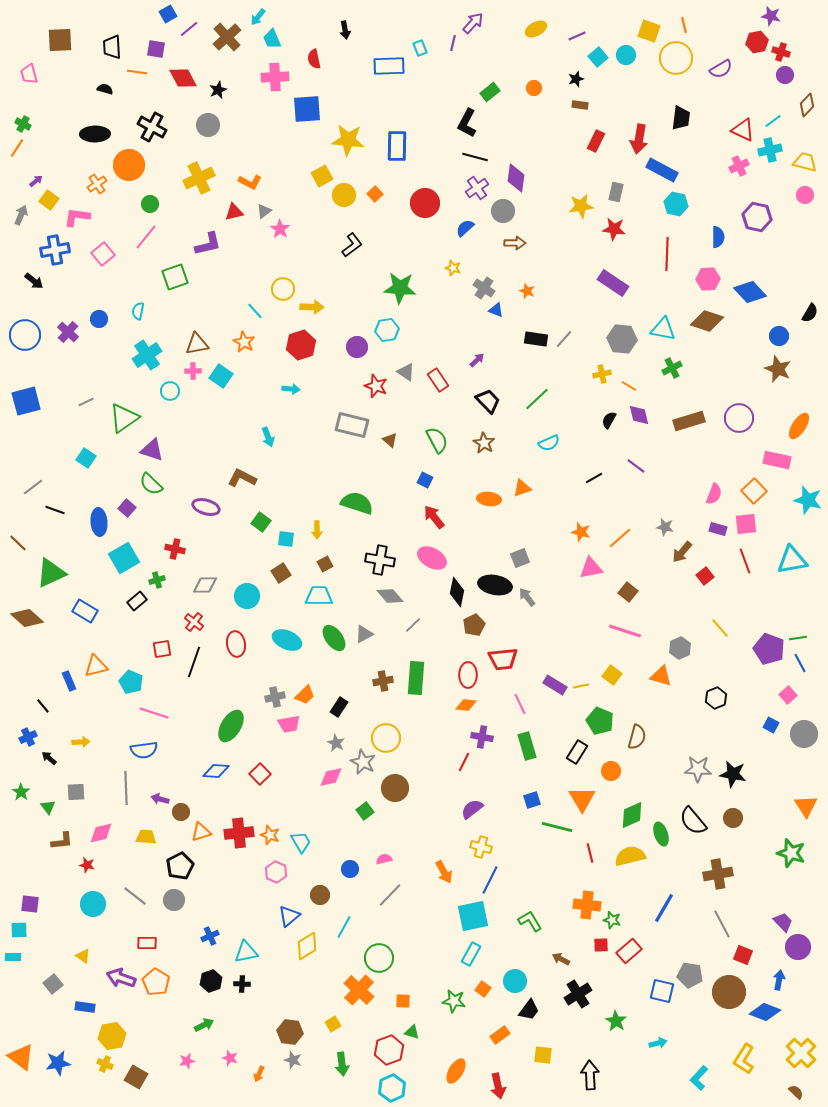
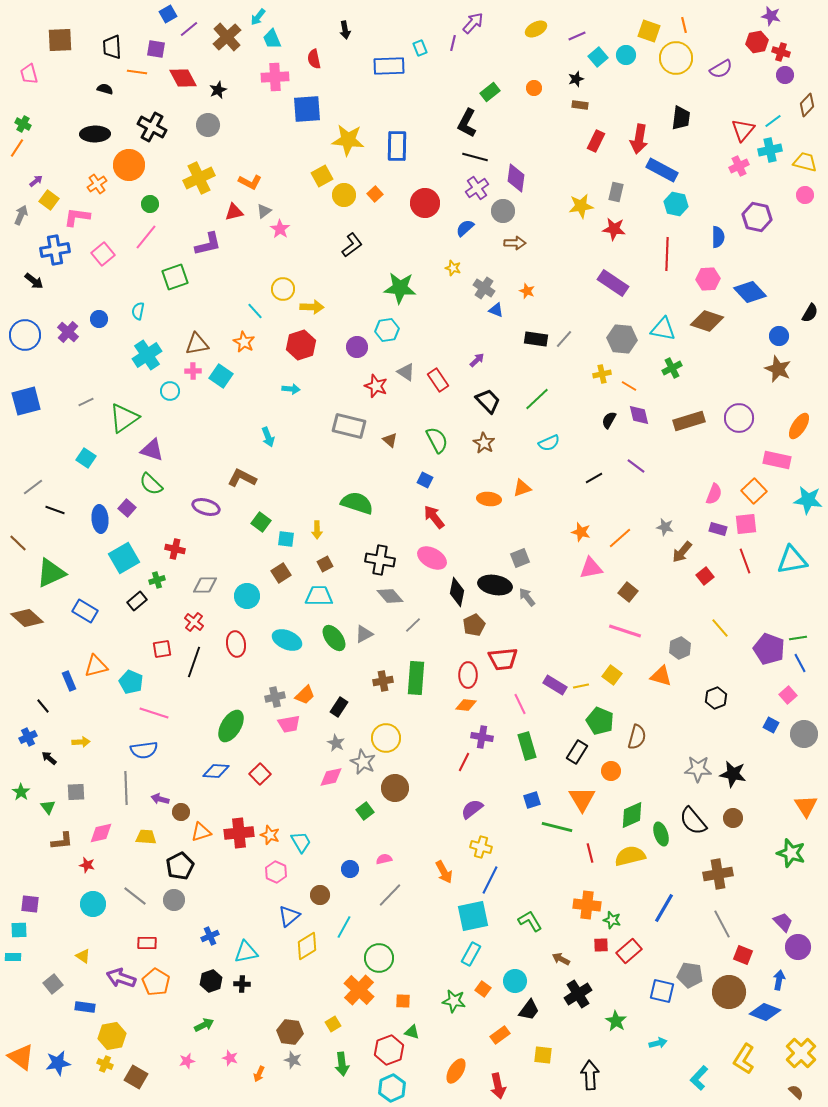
red triangle at (743, 130): rotated 45 degrees clockwise
gray rectangle at (352, 425): moved 3 px left, 1 px down
cyan star at (808, 500): rotated 8 degrees counterclockwise
blue ellipse at (99, 522): moved 1 px right, 3 px up
